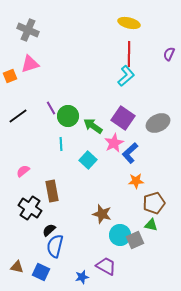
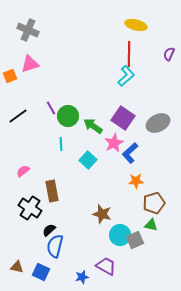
yellow ellipse: moved 7 px right, 2 px down
